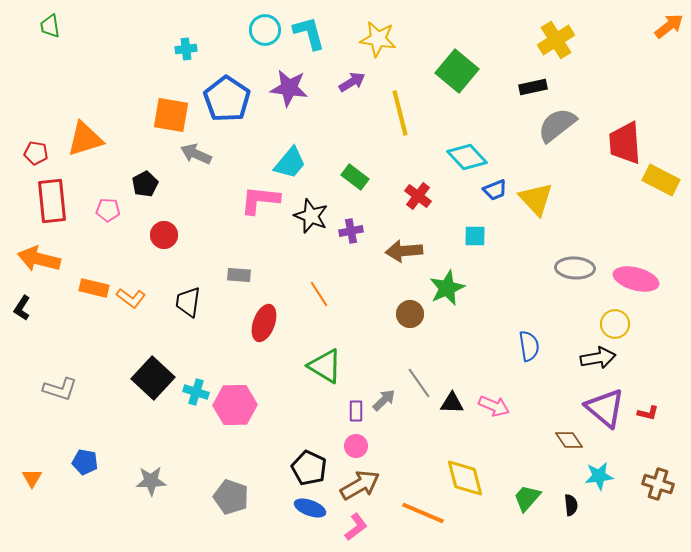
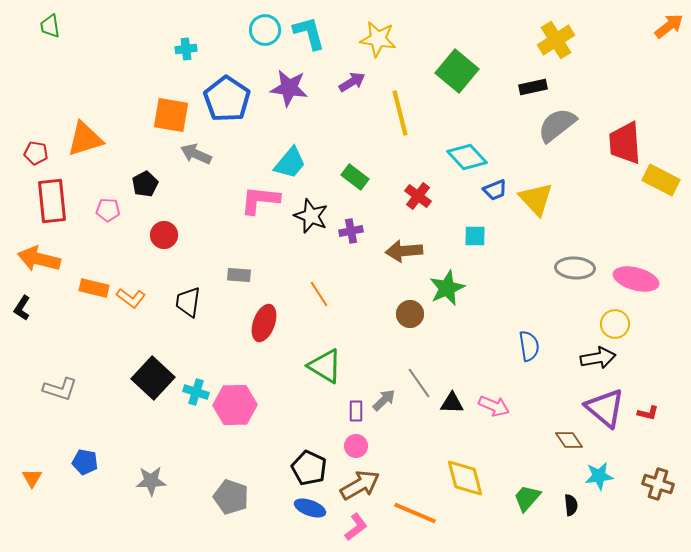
orange line at (423, 513): moved 8 px left
